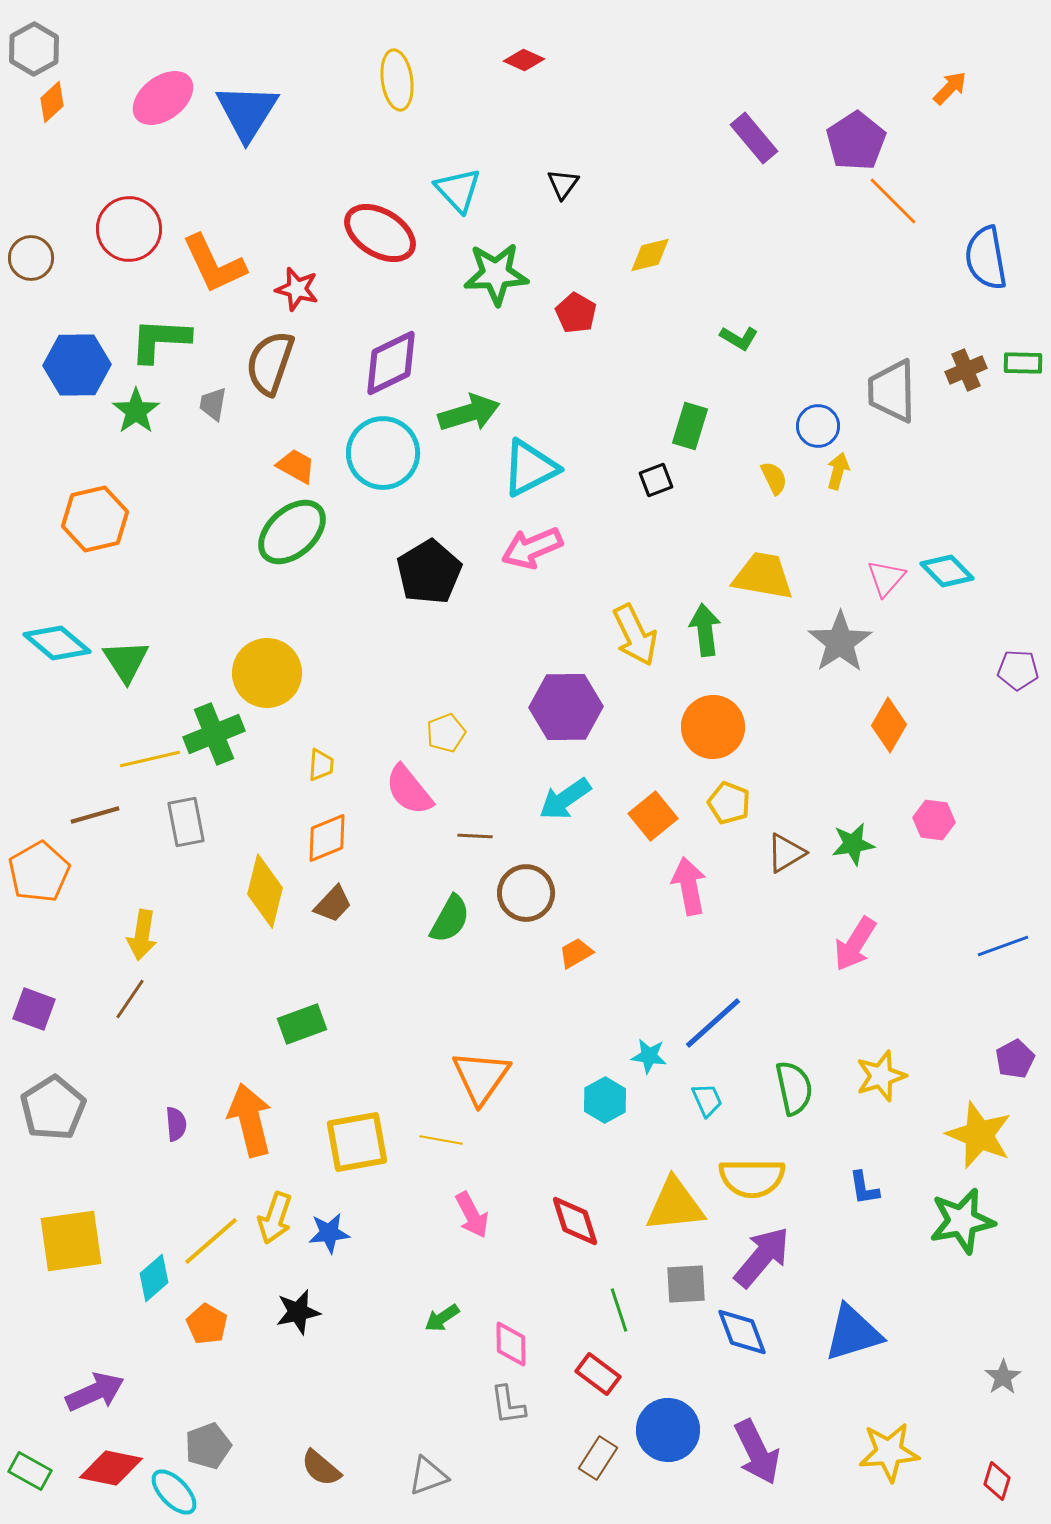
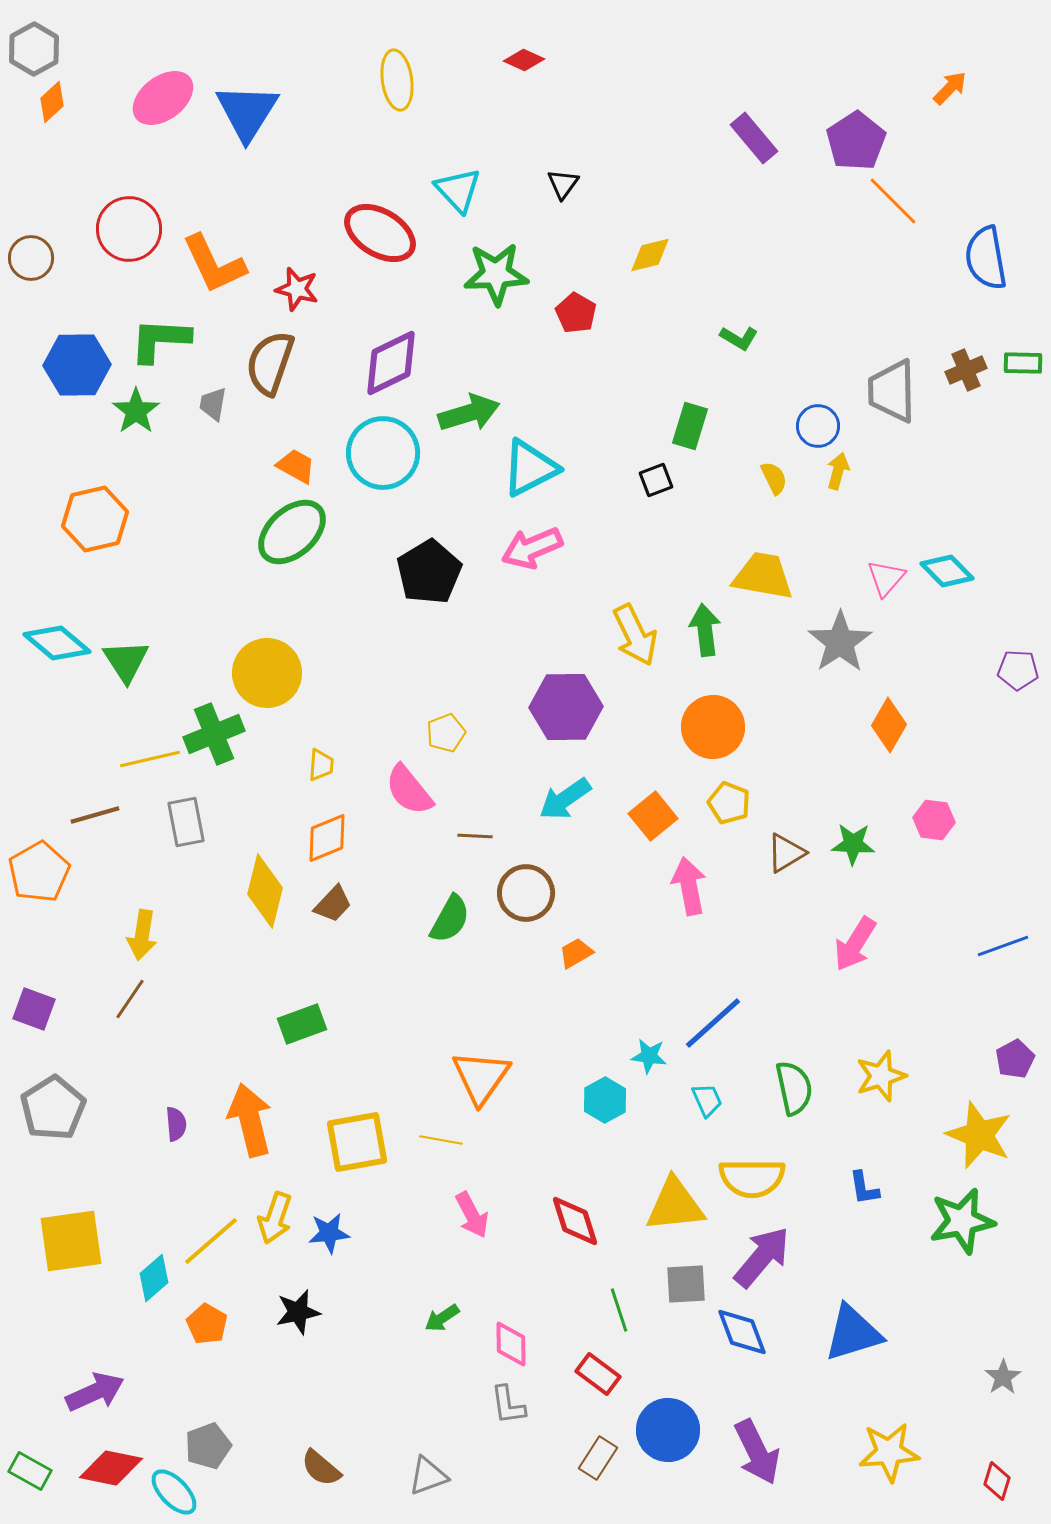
green star at (853, 844): rotated 12 degrees clockwise
